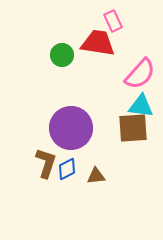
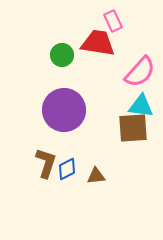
pink semicircle: moved 2 px up
purple circle: moved 7 px left, 18 px up
